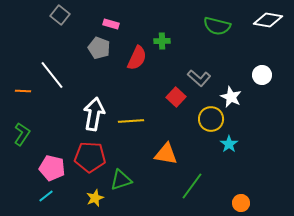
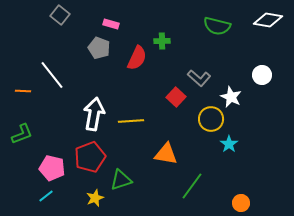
green L-shape: rotated 35 degrees clockwise
red pentagon: rotated 24 degrees counterclockwise
